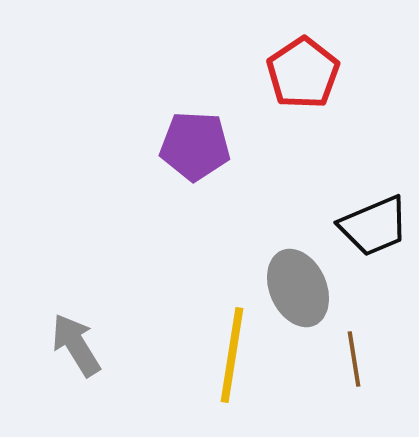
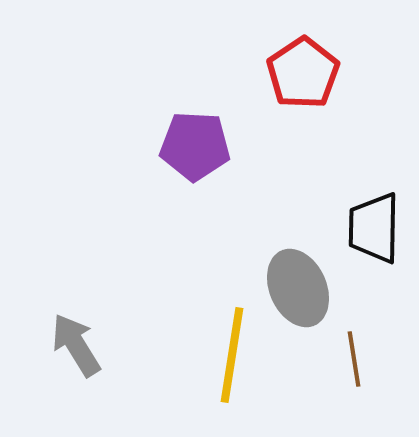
black trapezoid: moved 2 px down; rotated 114 degrees clockwise
